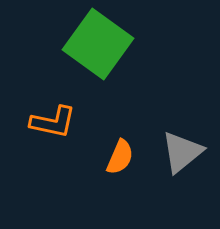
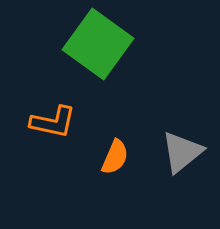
orange semicircle: moved 5 px left
